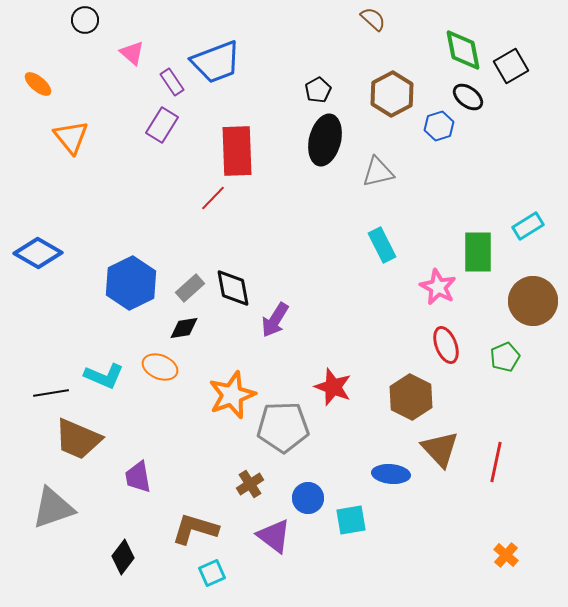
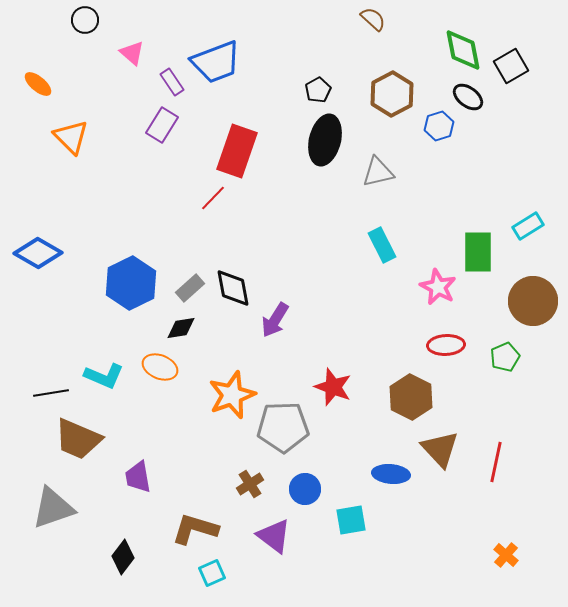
orange triangle at (71, 137): rotated 6 degrees counterclockwise
red rectangle at (237, 151): rotated 21 degrees clockwise
black diamond at (184, 328): moved 3 px left
red ellipse at (446, 345): rotated 72 degrees counterclockwise
blue circle at (308, 498): moved 3 px left, 9 px up
